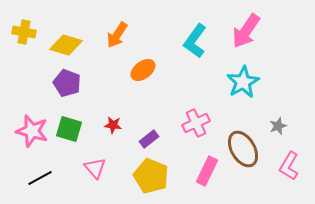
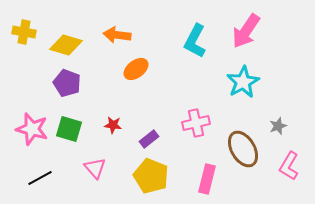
orange arrow: rotated 64 degrees clockwise
cyan L-shape: rotated 8 degrees counterclockwise
orange ellipse: moved 7 px left, 1 px up
pink cross: rotated 12 degrees clockwise
pink star: moved 2 px up
pink rectangle: moved 8 px down; rotated 12 degrees counterclockwise
